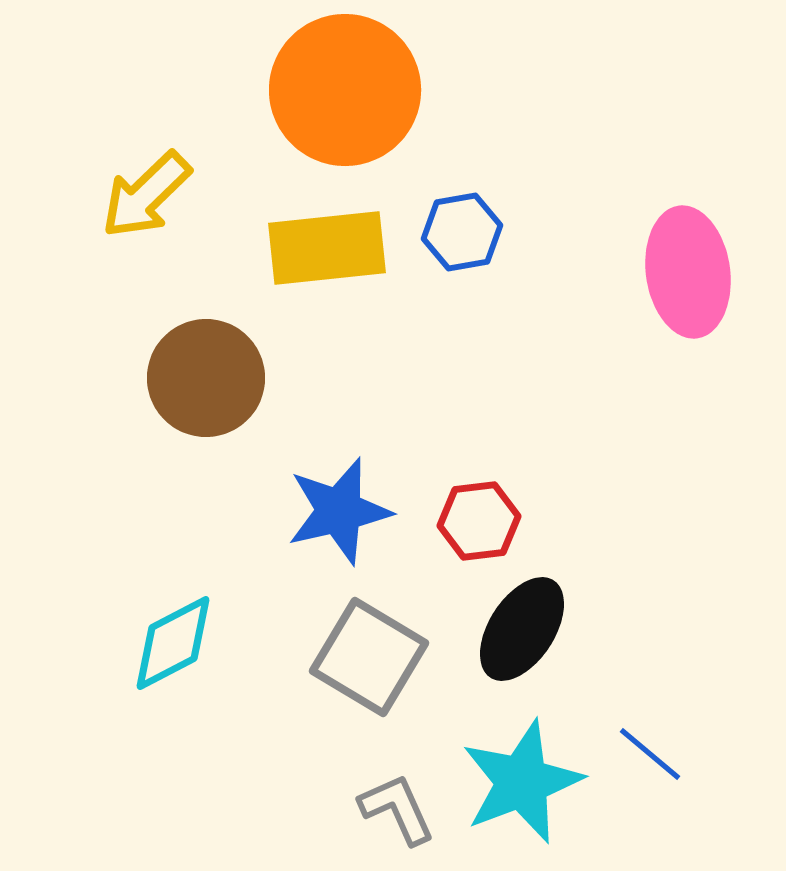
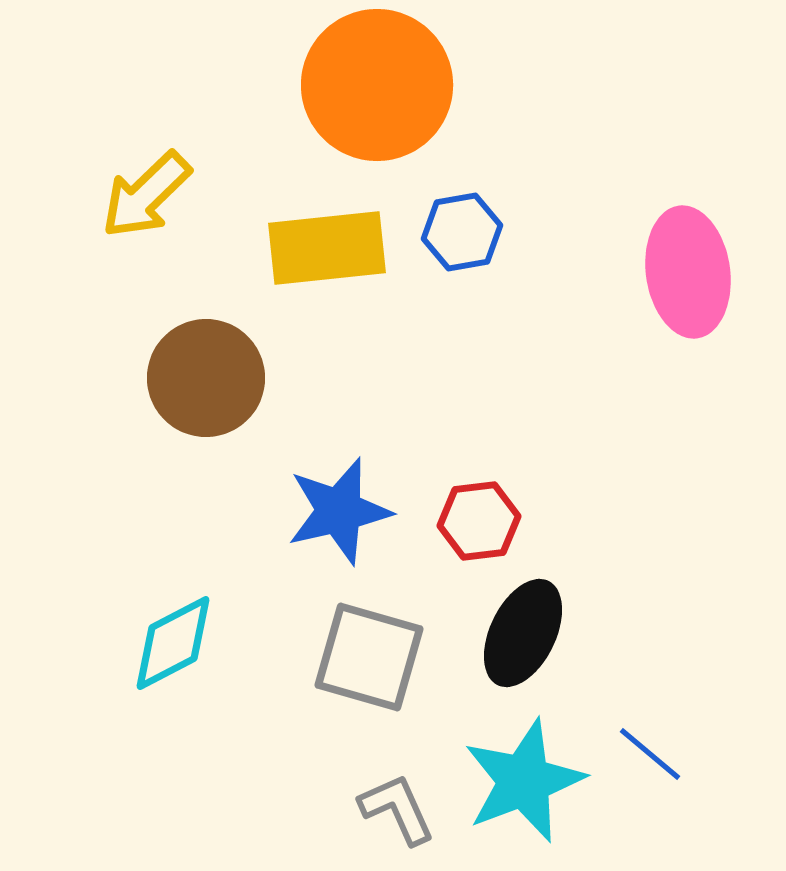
orange circle: moved 32 px right, 5 px up
black ellipse: moved 1 px right, 4 px down; rotated 7 degrees counterclockwise
gray square: rotated 15 degrees counterclockwise
cyan star: moved 2 px right, 1 px up
